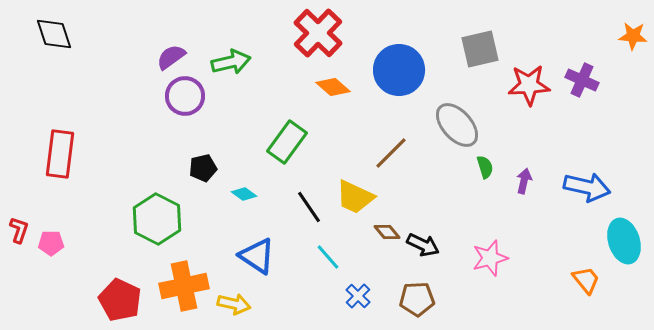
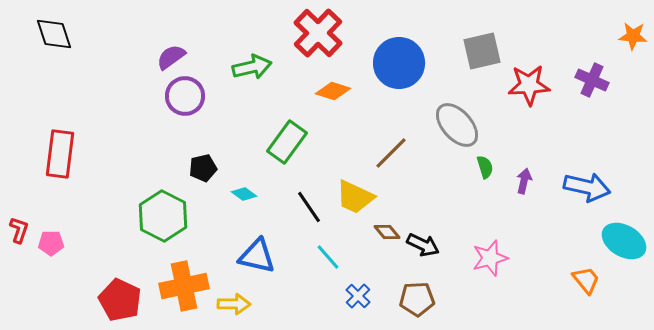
gray square: moved 2 px right, 2 px down
green arrow: moved 21 px right, 5 px down
blue circle: moved 7 px up
purple cross: moved 10 px right
orange diamond: moved 4 px down; rotated 24 degrees counterclockwise
green hexagon: moved 6 px right, 3 px up
cyan ellipse: rotated 42 degrees counterclockwise
blue triangle: rotated 21 degrees counterclockwise
yellow arrow: rotated 12 degrees counterclockwise
